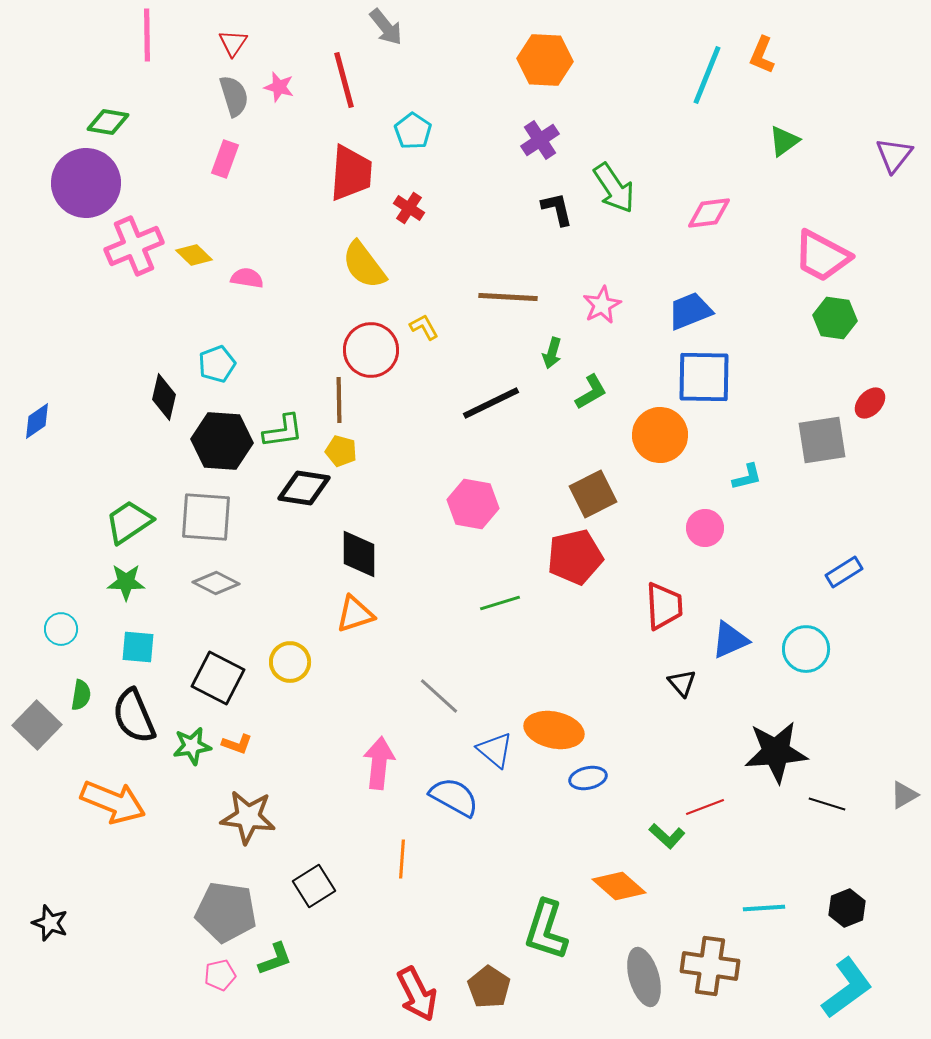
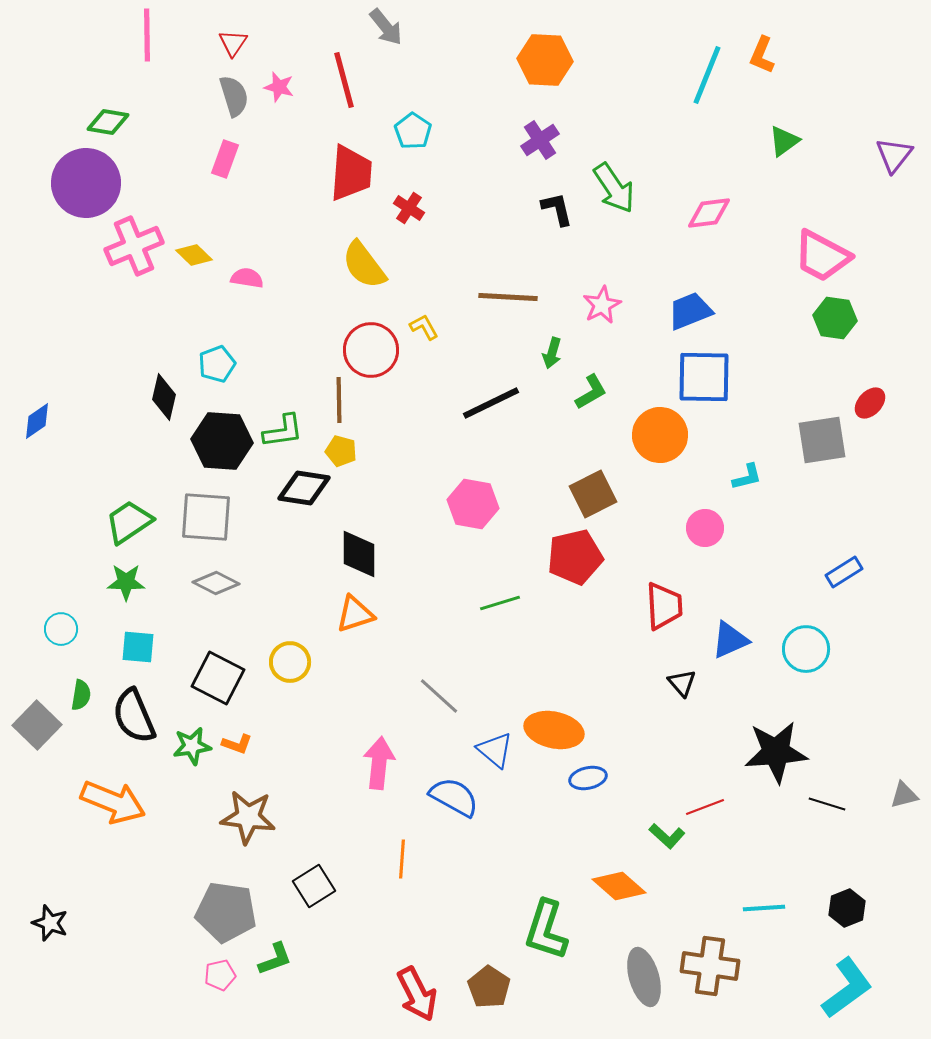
gray triangle at (904, 795): rotated 16 degrees clockwise
